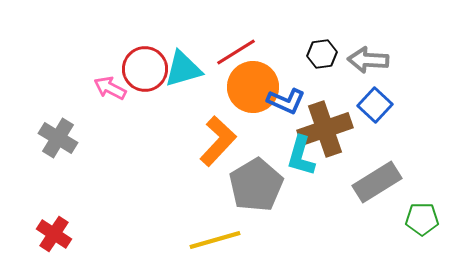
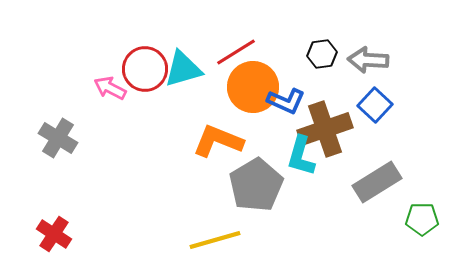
orange L-shape: rotated 111 degrees counterclockwise
